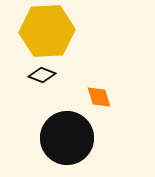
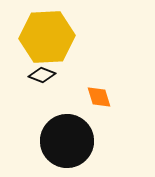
yellow hexagon: moved 6 px down
black circle: moved 3 px down
